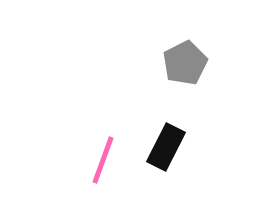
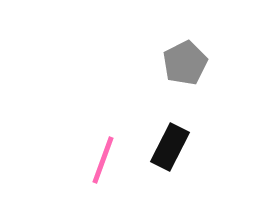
black rectangle: moved 4 px right
